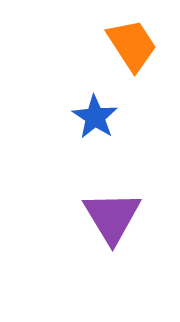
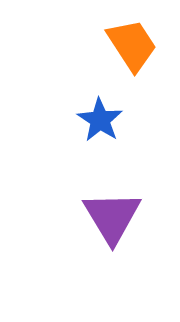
blue star: moved 5 px right, 3 px down
